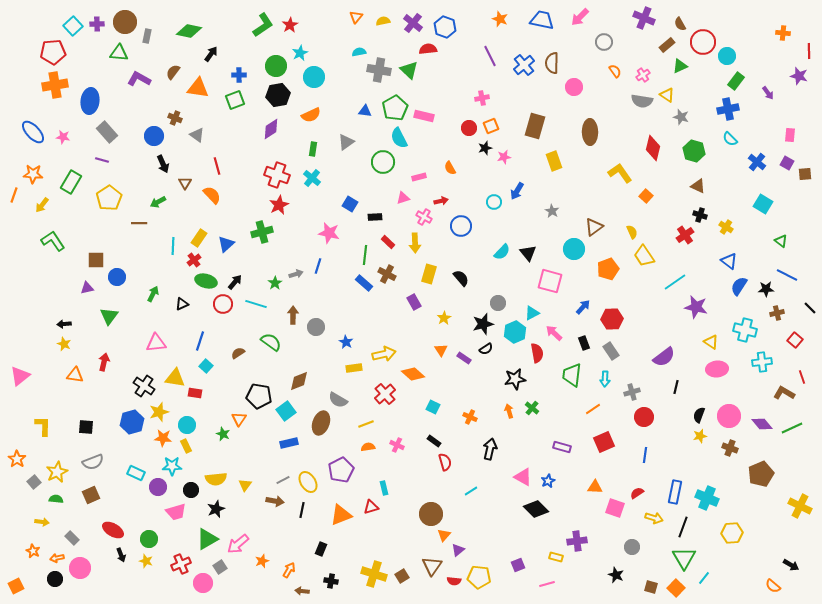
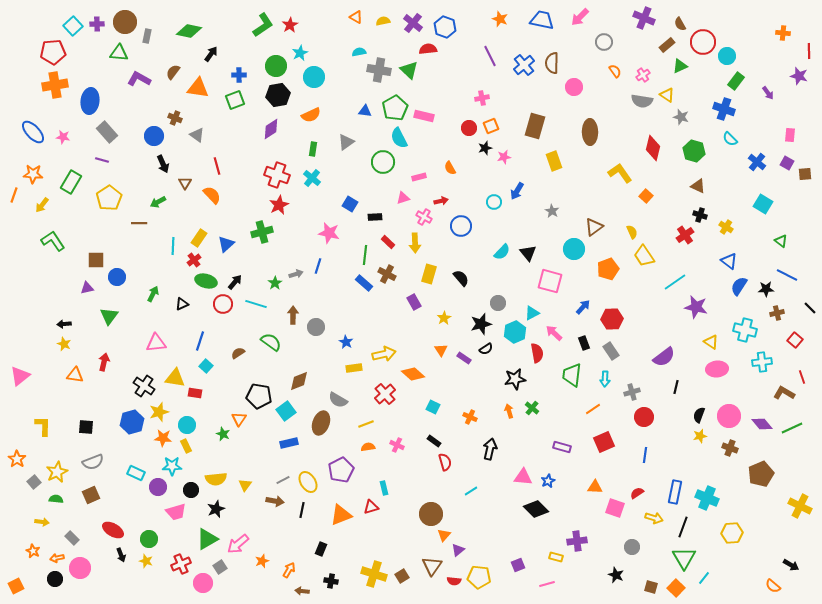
orange triangle at (356, 17): rotated 40 degrees counterclockwise
blue cross at (728, 109): moved 4 px left; rotated 30 degrees clockwise
black star at (483, 324): moved 2 px left
pink triangle at (523, 477): rotated 24 degrees counterclockwise
